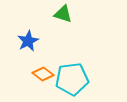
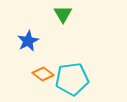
green triangle: rotated 42 degrees clockwise
